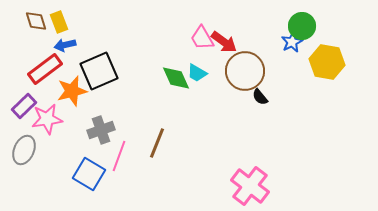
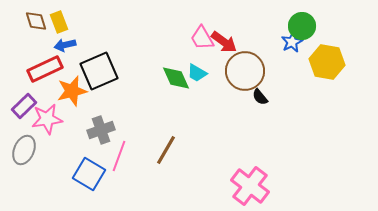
red rectangle: rotated 12 degrees clockwise
brown line: moved 9 px right, 7 px down; rotated 8 degrees clockwise
